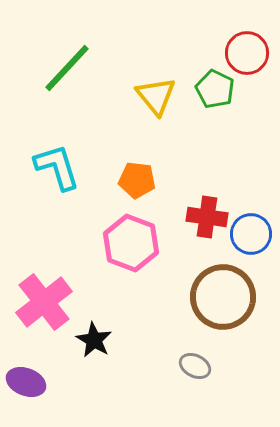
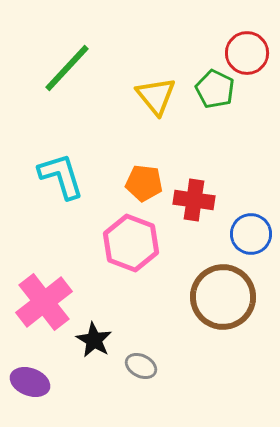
cyan L-shape: moved 4 px right, 9 px down
orange pentagon: moved 7 px right, 3 px down
red cross: moved 13 px left, 17 px up
gray ellipse: moved 54 px left
purple ellipse: moved 4 px right
